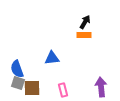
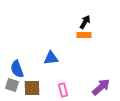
blue triangle: moved 1 px left
gray square: moved 6 px left, 2 px down
purple arrow: rotated 54 degrees clockwise
